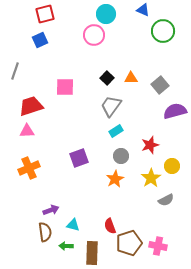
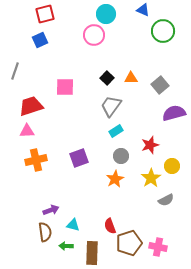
purple semicircle: moved 1 px left, 2 px down
orange cross: moved 7 px right, 8 px up; rotated 10 degrees clockwise
pink cross: moved 1 px down
